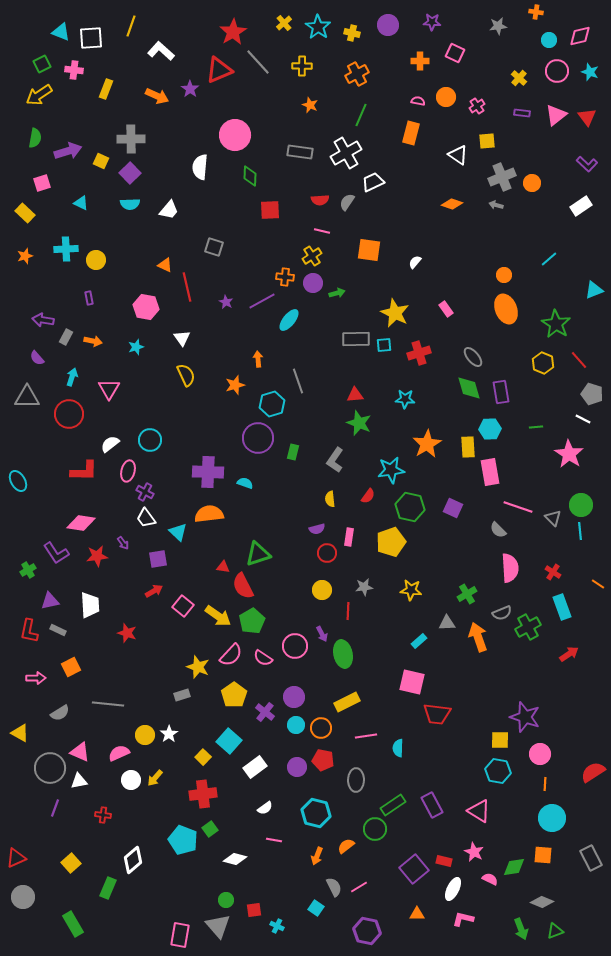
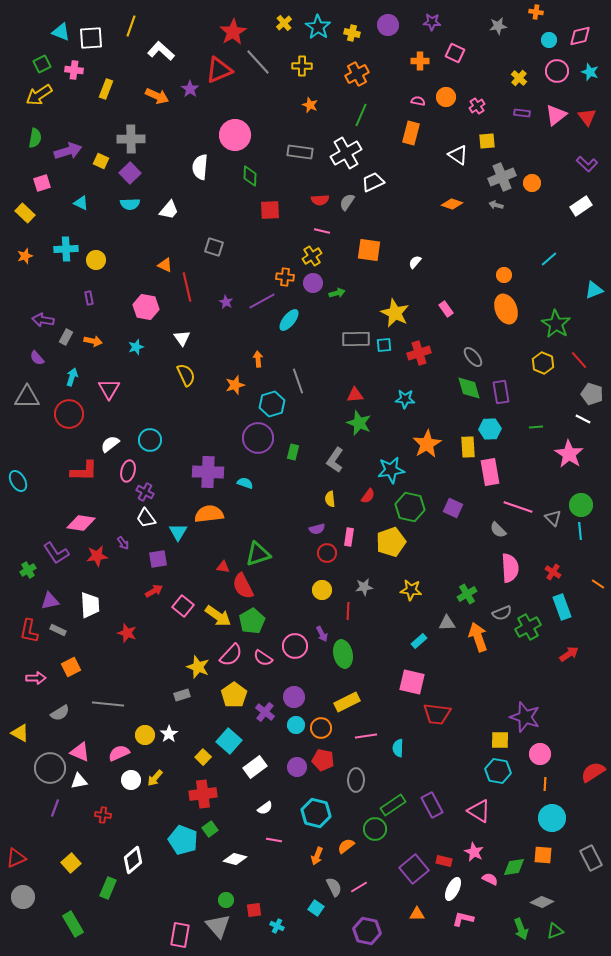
cyan triangle at (178, 532): rotated 18 degrees clockwise
